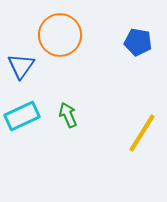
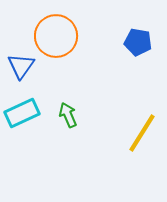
orange circle: moved 4 px left, 1 px down
cyan rectangle: moved 3 px up
